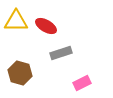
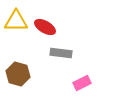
red ellipse: moved 1 px left, 1 px down
gray rectangle: rotated 25 degrees clockwise
brown hexagon: moved 2 px left, 1 px down
